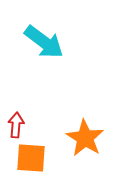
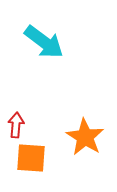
orange star: moved 1 px up
